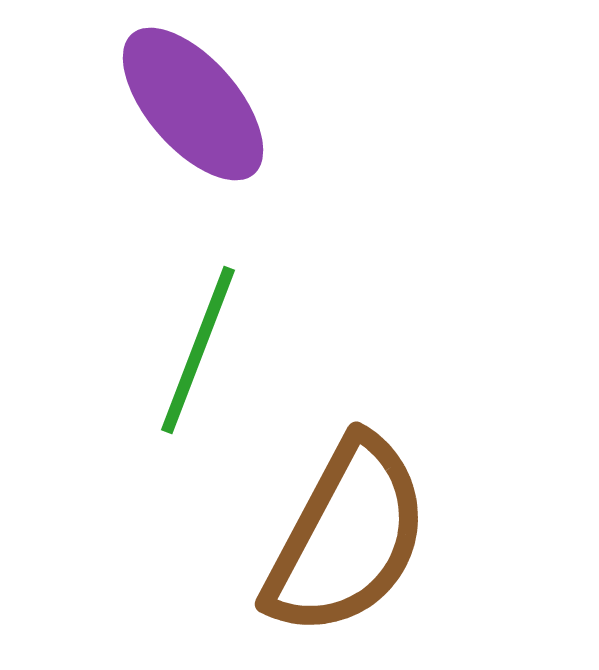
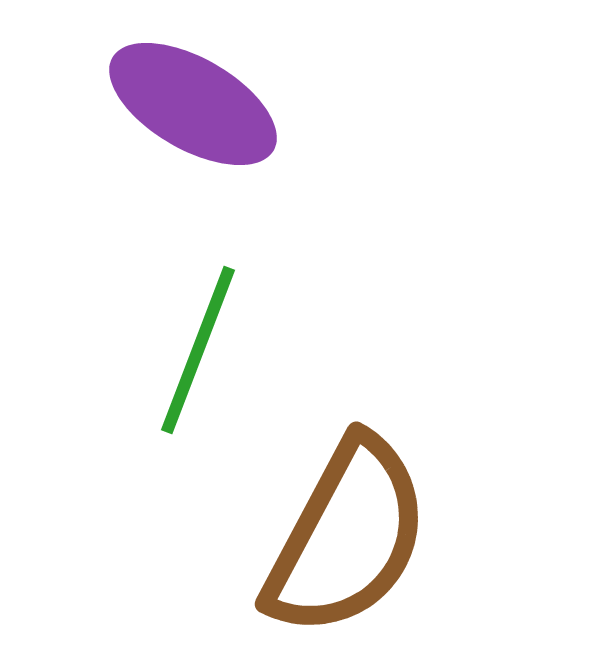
purple ellipse: rotated 19 degrees counterclockwise
